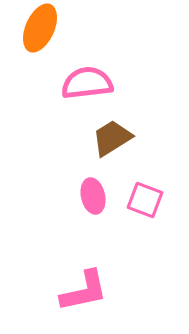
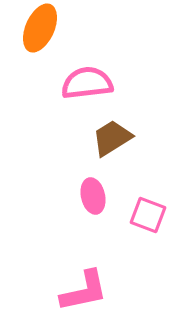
pink square: moved 3 px right, 15 px down
